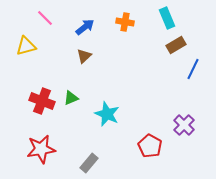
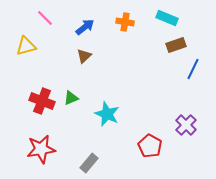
cyan rectangle: rotated 45 degrees counterclockwise
brown rectangle: rotated 12 degrees clockwise
purple cross: moved 2 px right
